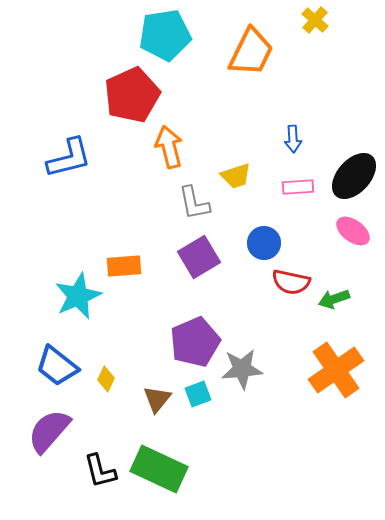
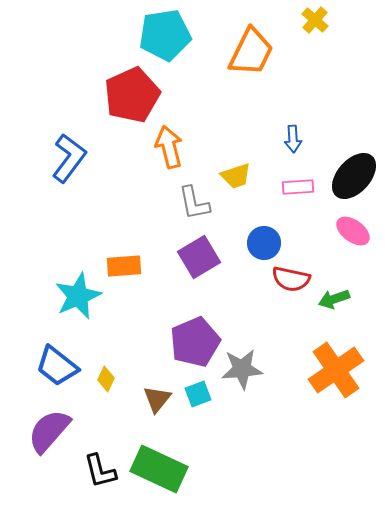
blue L-shape: rotated 39 degrees counterclockwise
red semicircle: moved 3 px up
